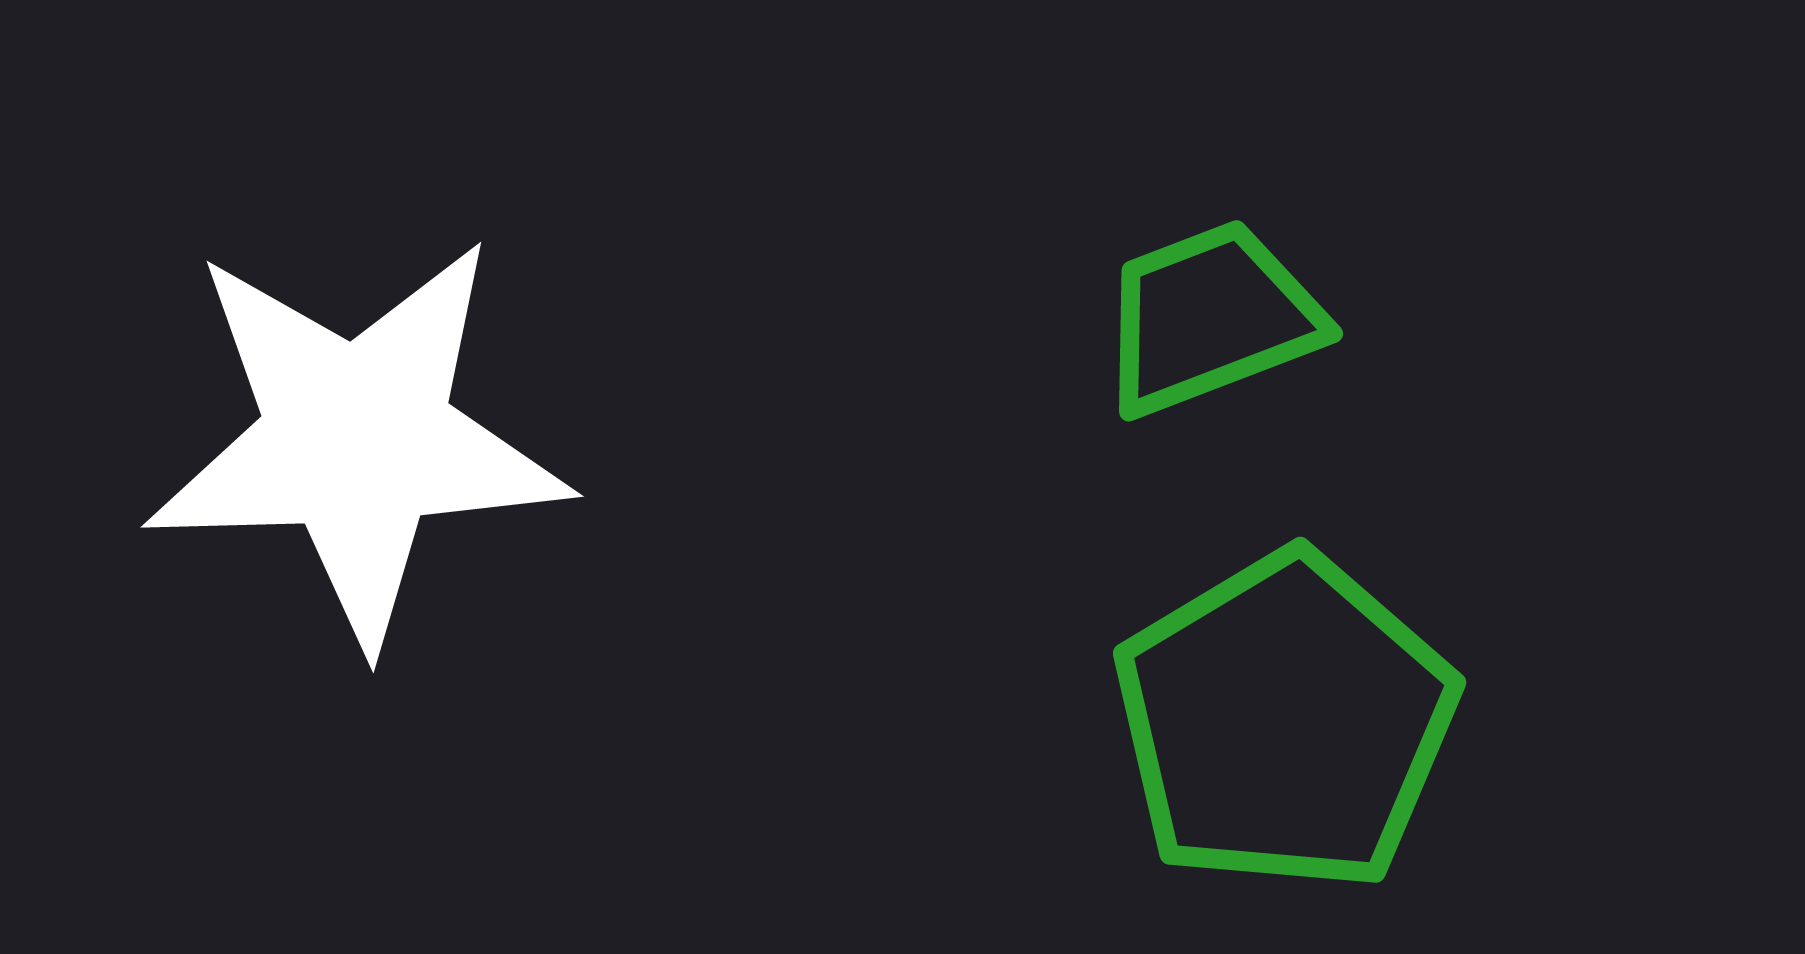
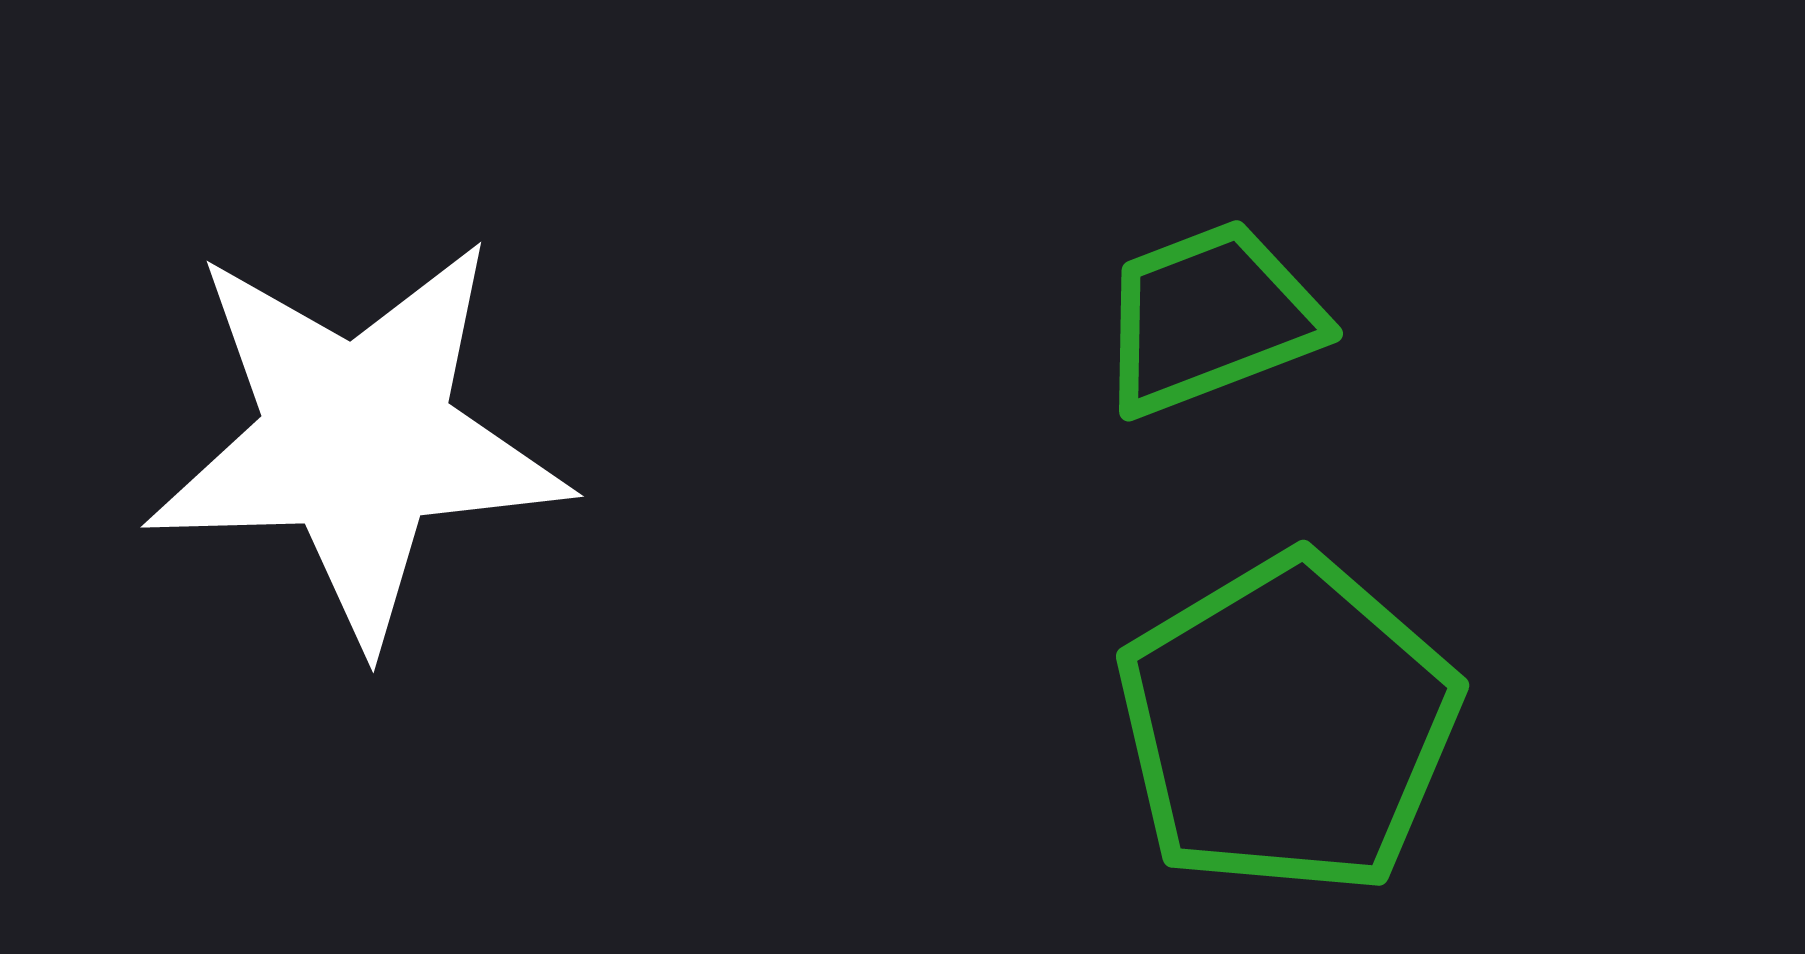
green pentagon: moved 3 px right, 3 px down
